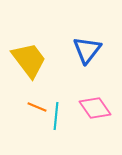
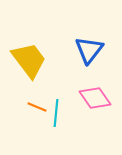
blue triangle: moved 2 px right
pink diamond: moved 10 px up
cyan line: moved 3 px up
